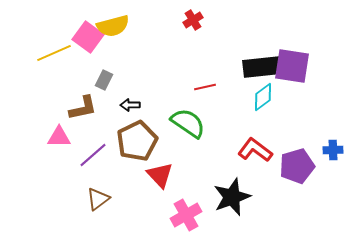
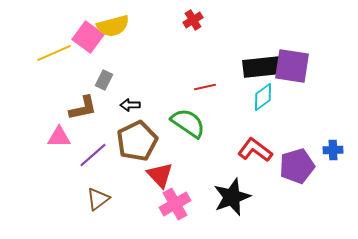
pink cross: moved 11 px left, 11 px up
